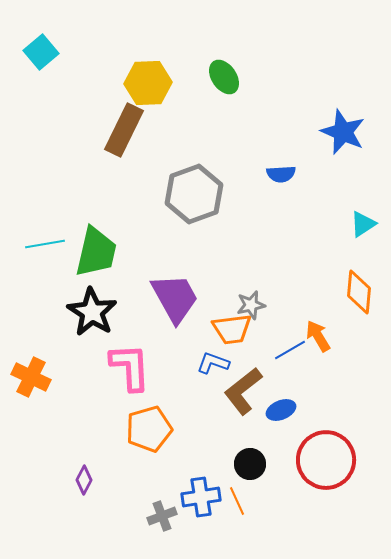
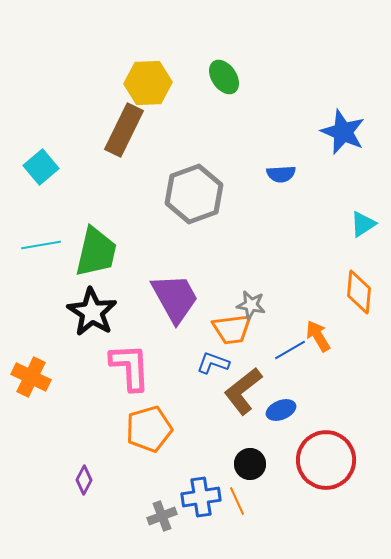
cyan square: moved 115 px down
cyan line: moved 4 px left, 1 px down
gray star: rotated 24 degrees clockwise
